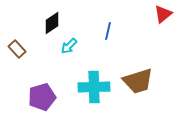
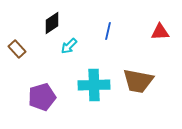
red triangle: moved 3 px left, 18 px down; rotated 36 degrees clockwise
brown trapezoid: rotated 28 degrees clockwise
cyan cross: moved 2 px up
